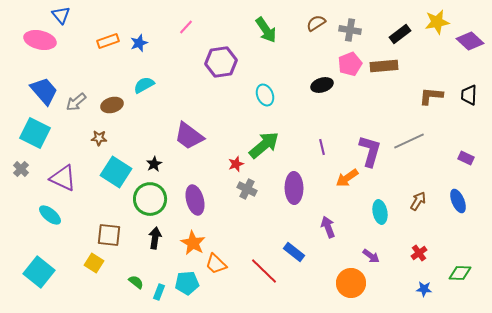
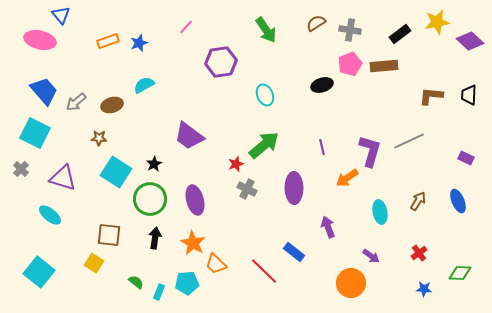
purple triangle at (63, 178): rotated 8 degrees counterclockwise
